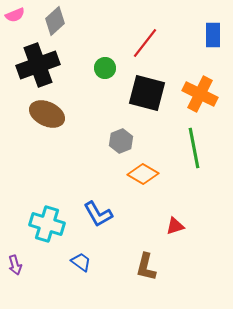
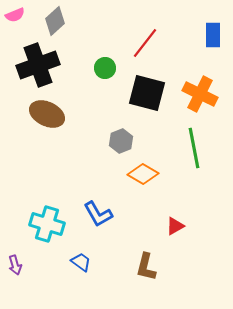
red triangle: rotated 12 degrees counterclockwise
